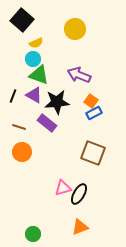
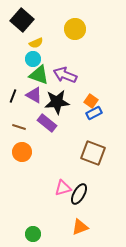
purple arrow: moved 14 px left
